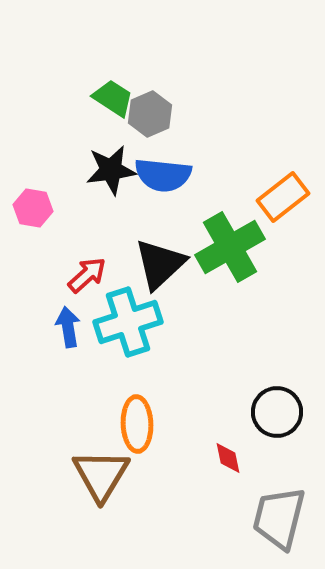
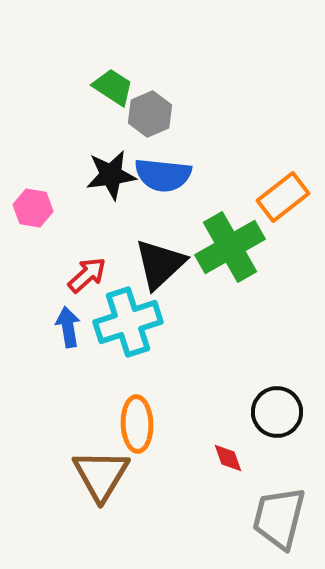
green trapezoid: moved 11 px up
black star: moved 5 px down
red diamond: rotated 8 degrees counterclockwise
